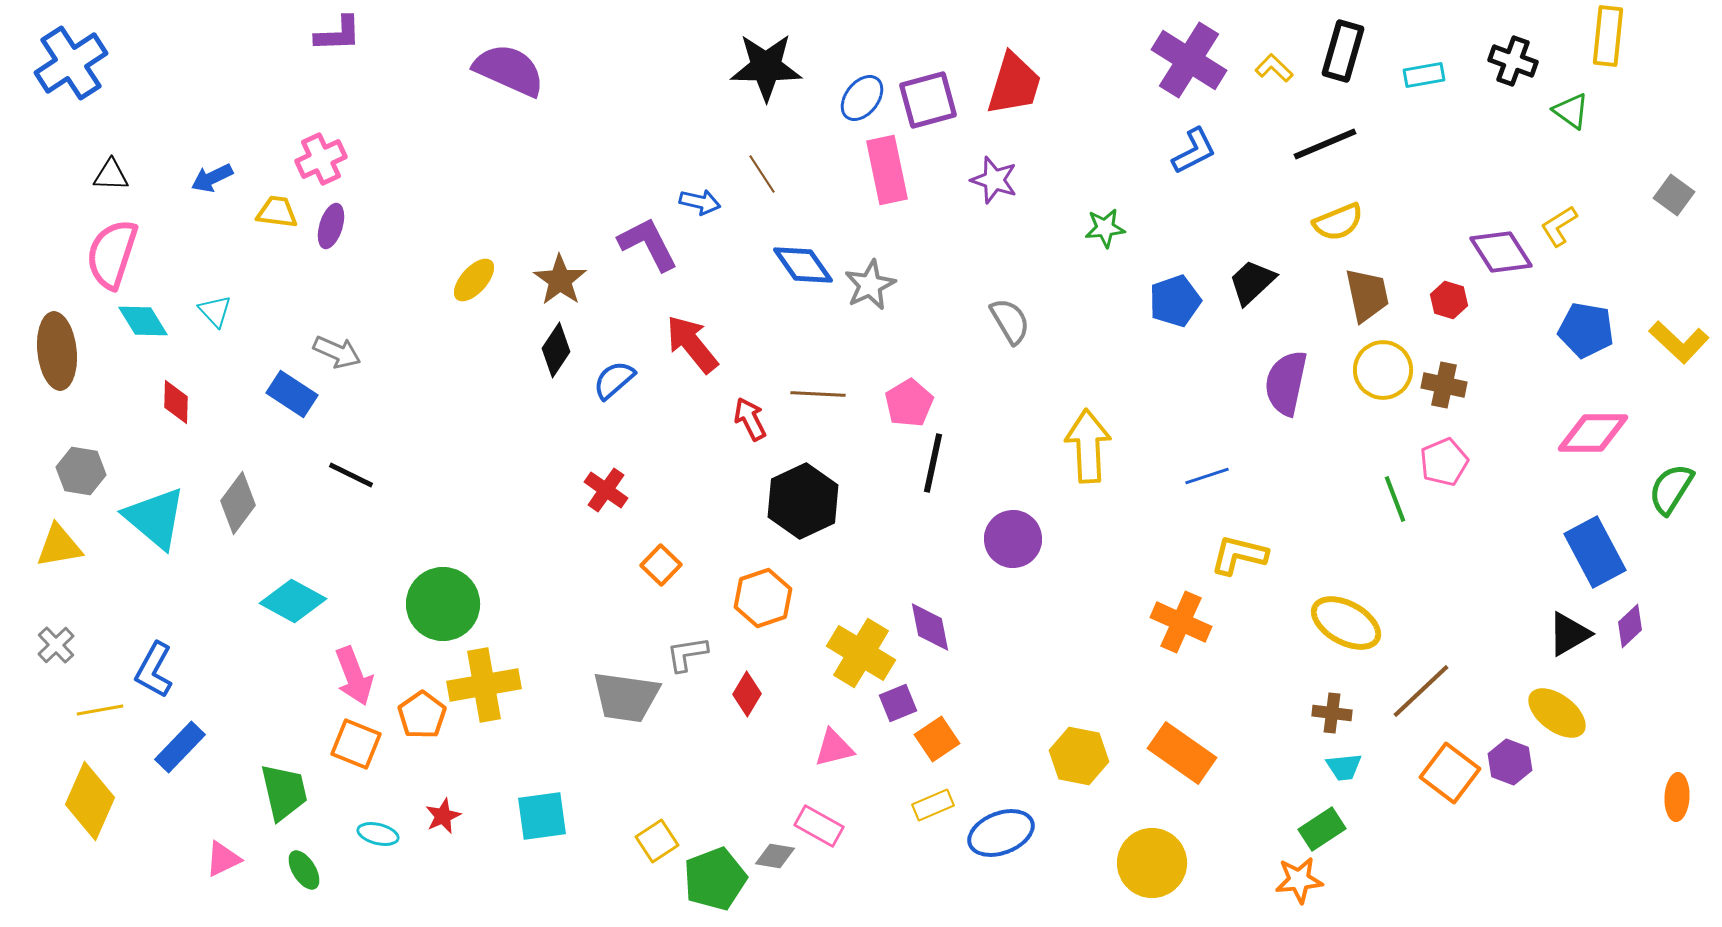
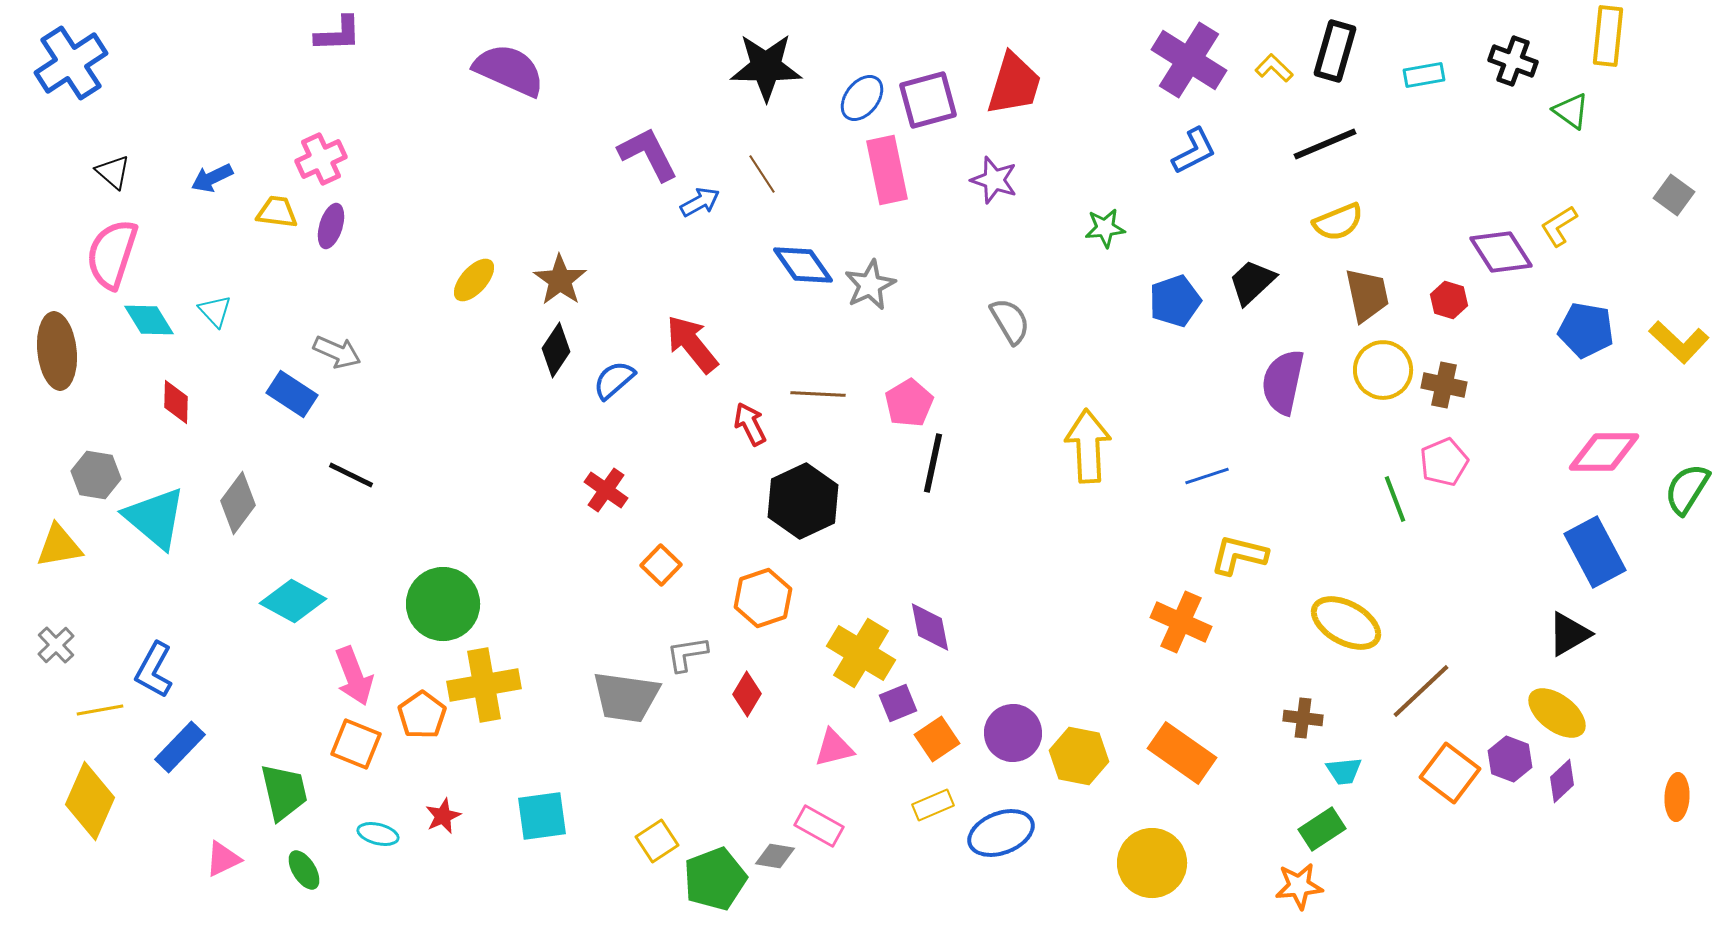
black rectangle at (1343, 51): moved 8 px left
black triangle at (111, 175): moved 2 px right, 3 px up; rotated 39 degrees clockwise
blue arrow at (700, 202): rotated 42 degrees counterclockwise
purple L-shape at (648, 244): moved 90 px up
cyan diamond at (143, 321): moved 6 px right, 1 px up
purple semicircle at (1286, 383): moved 3 px left, 1 px up
red arrow at (750, 419): moved 5 px down
pink diamond at (1593, 433): moved 11 px right, 19 px down
gray hexagon at (81, 471): moved 15 px right, 4 px down
green semicircle at (1671, 489): moved 16 px right
purple circle at (1013, 539): moved 194 px down
purple diamond at (1630, 626): moved 68 px left, 155 px down
brown cross at (1332, 713): moved 29 px left, 5 px down
purple hexagon at (1510, 762): moved 3 px up
cyan trapezoid at (1344, 767): moved 4 px down
orange star at (1299, 880): moved 6 px down
